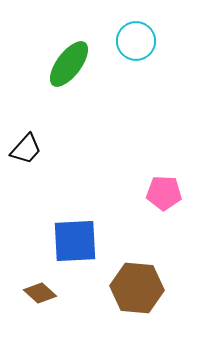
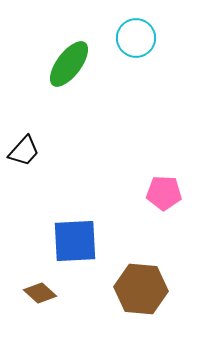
cyan circle: moved 3 px up
black trapezoid: moved 2 px left, 2 px down
brown hexagon: moved 4 px right, 1 px down
